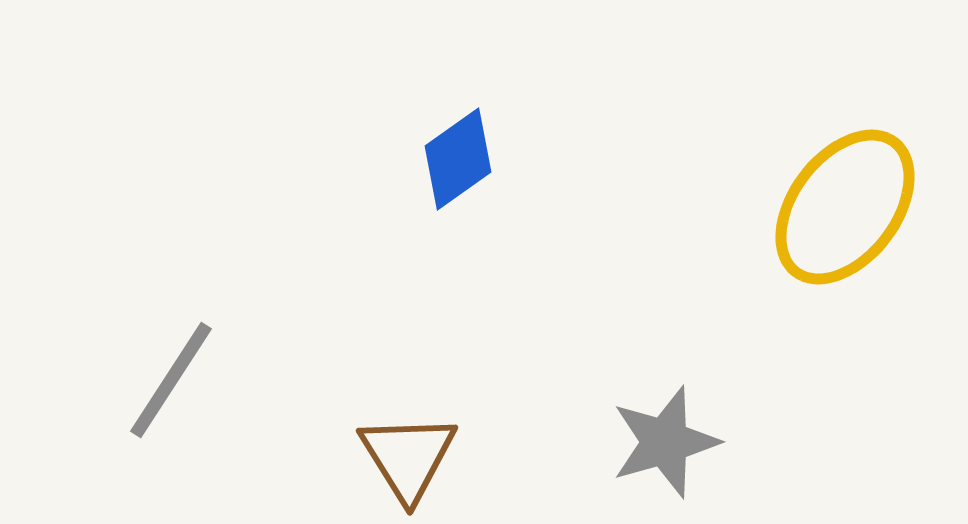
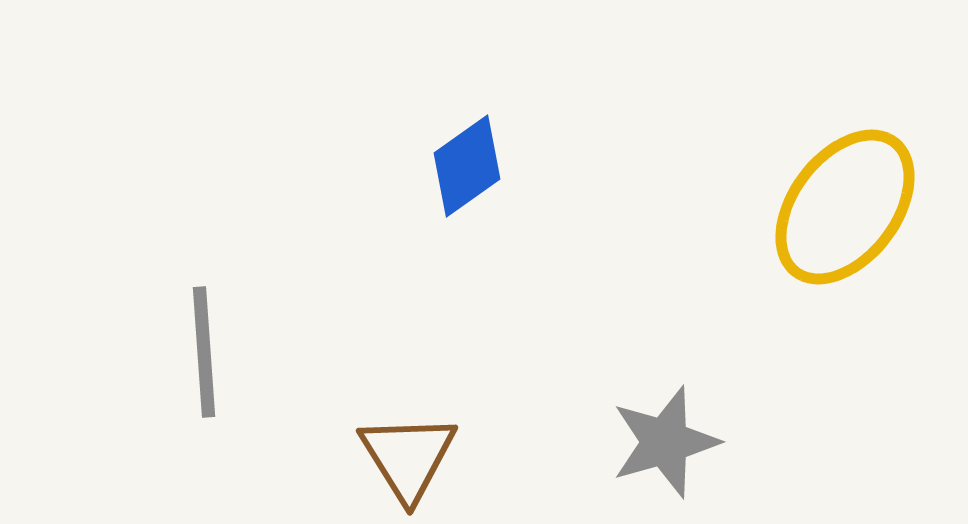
blue diamond: moved 9 px right, 7 px down
gray line: moved 33 px right, 28 px up; rotated 37 degrees counterclockwise
